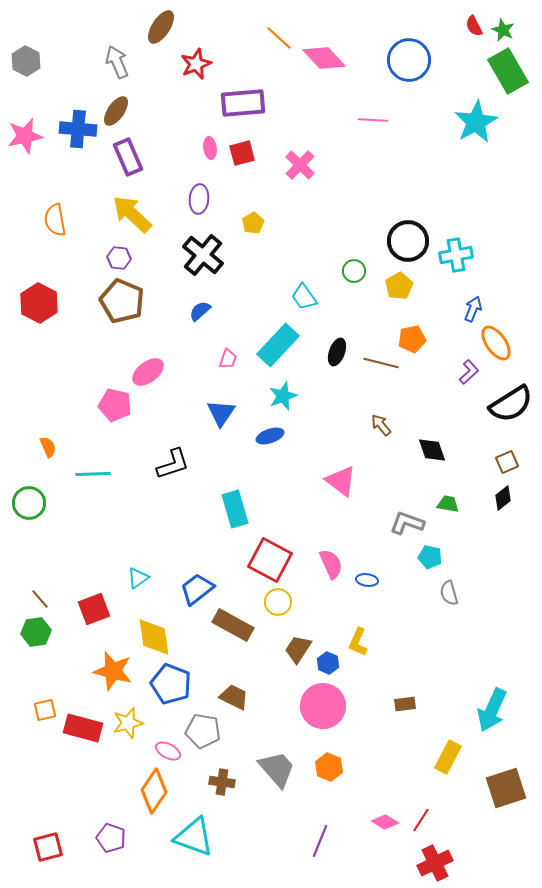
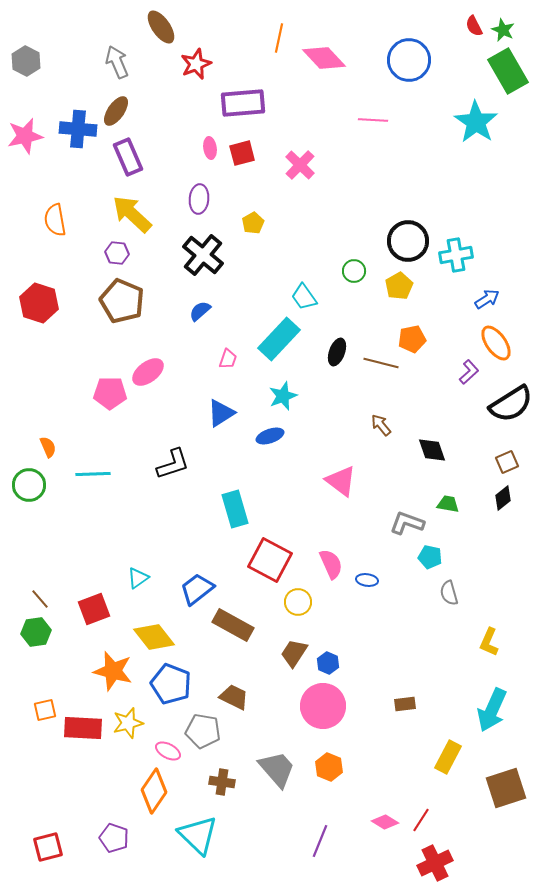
brown ellipse at (161, 27): rotated 68 degrees counterclockwise
orange line at (279, 38): rotated 60 degrees clockwise
cyan star at (476, 122): rotated 9 degrees counterclockwise
purple hexagon at (119, 258): moved 2 px left, 5 px up
red hexagon at (39, 303): rotated 9 degrees counterclockwise
blue arrow at (473, 309): moved 14 px right, 10 px up; rotated 35 degrees clockwise
cyan rectangle at (278, 345): moved 1 px right, 6 px up
pink pentagon at (115, 405): moved 5 px left, 12 px up; rotated 12 degrees counterclockwise
blue triangle at (221, 413): rotated 24 degrees clockwise
green circle at (29, 503): moved 18 px up
yellow circle at (278, 602): moved 20 px right
yellow diamond at (154, 637): rotated 30 degrees counterclockwise
yellow L-shape at (358, 642): moved 131 px right
brown trapezoid at (298, 649): moved 4 px left, 4 px down
red rectangle at (83, 728): rotated 12 degrees counterclockwise
cyan triangle at (194, 837): moved 4 px right, 2 px up; rotated 24 degrees clockwise
purple pentagon at (111, 838): moved 3 px right
